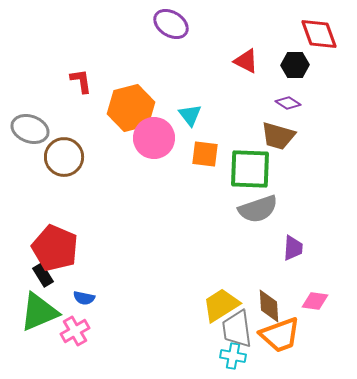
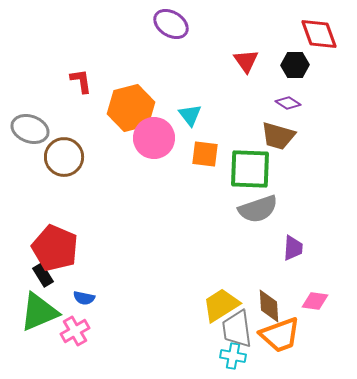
red triangle: rotated 28 degrees clockwise
